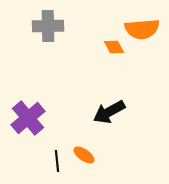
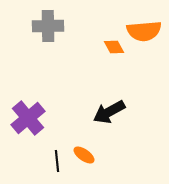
orange semicircle: moved 2 px right, 2 px down
